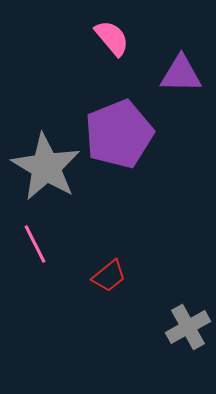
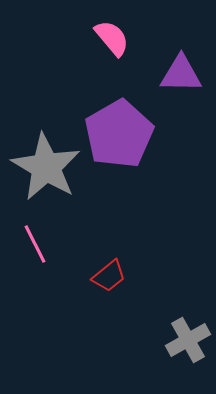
purple pentagon: rotated 8 degrees counterclockwise
gray cross: moved 13 px down
